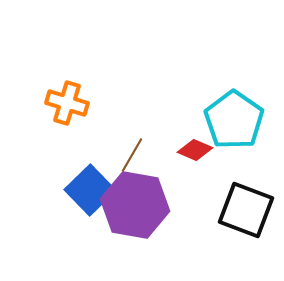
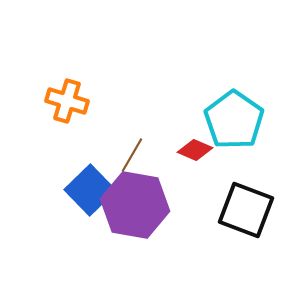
orange cross: moved 2 px up
